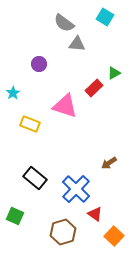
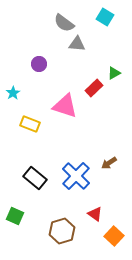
blue cross: moved 13 px up
brown hexagon: moved 1 px left, 1 px up
